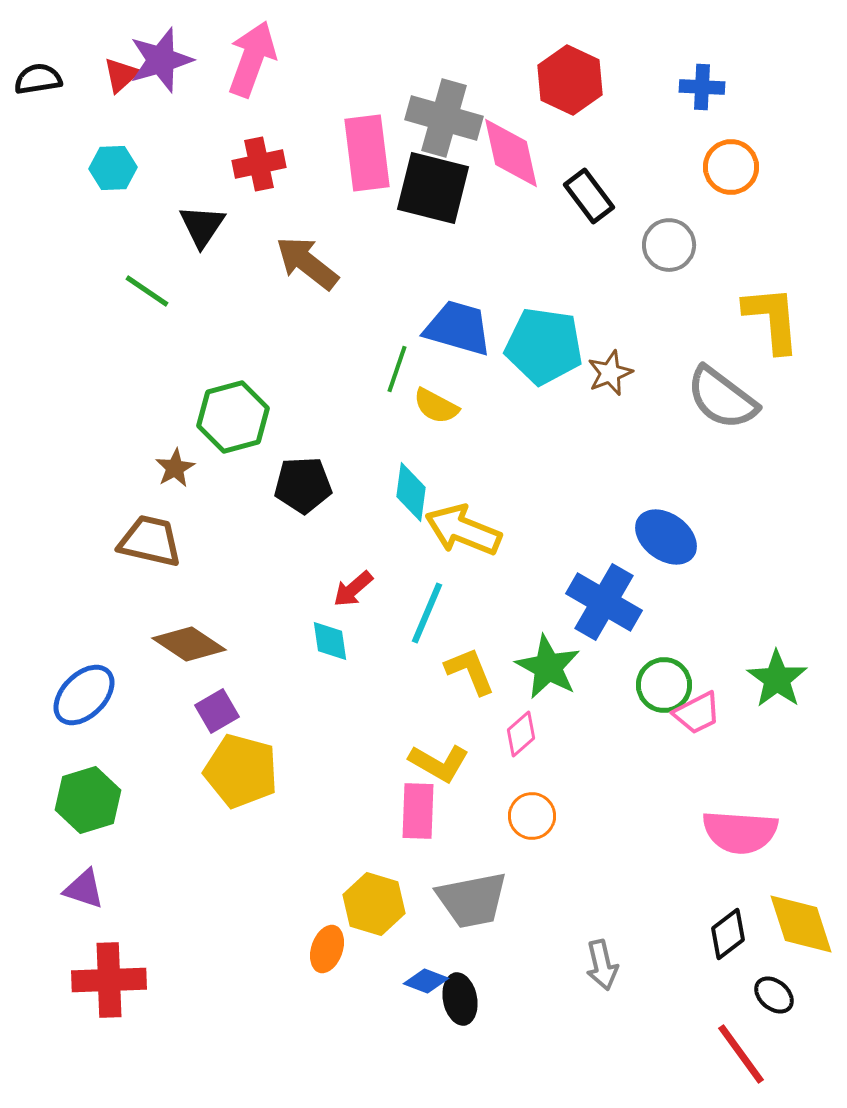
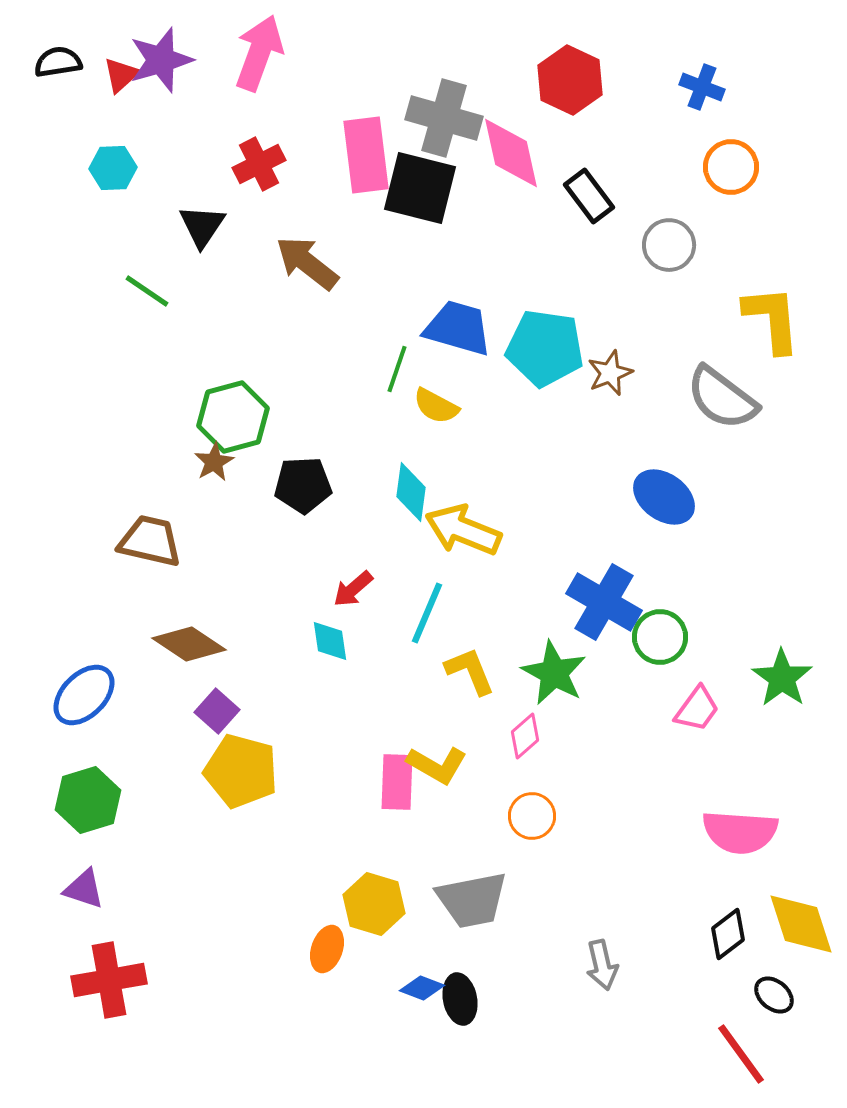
pink arrow at (252, 59): moved 7 px right, 6 px up
black semicircle at (38, 79): moved 20 px right, 17 px up
blue cross at (702, 87): rotated 18 degrees clockwise
pink rectangle at (367, 153): moved 1 px left, 2 px down
red cross at (259, 164): rotated 15 degrees counterclockwise
black square at (433, 188): moved 13 px left
cyan pentagon at (544, 346): moved 1 px right, 2 px down
brown star at (175, 468): moved 39 px right, 6 px up
blue ellipse at (666, 537): moved 2 px left, 40 px up
green star at (548, 667): moved 6 px right, 6 px down
green star at (777, 679): moved 5 px right, 1 px up
green circle at (664, 685): moved 4 px left, 48 px up
purple square at (217, 711): rotated 18 degrees counterclockwise
pink trapezoid at (697, 713): moved 4 px up; rotated 27 degrees counterclockwise
pink diamond at (521, 734): moved 4 px right, 2 px down
yellow L-shape at (439, 763): moved 2 px left, 2 px down
pink rectangle at (418, 811): moved 21 px left, 29 px up
red cross at (109, 980): rotated 8 degrees counterclockwise
blue diamond at (426, 981): moved 4 px left, 7 px down
